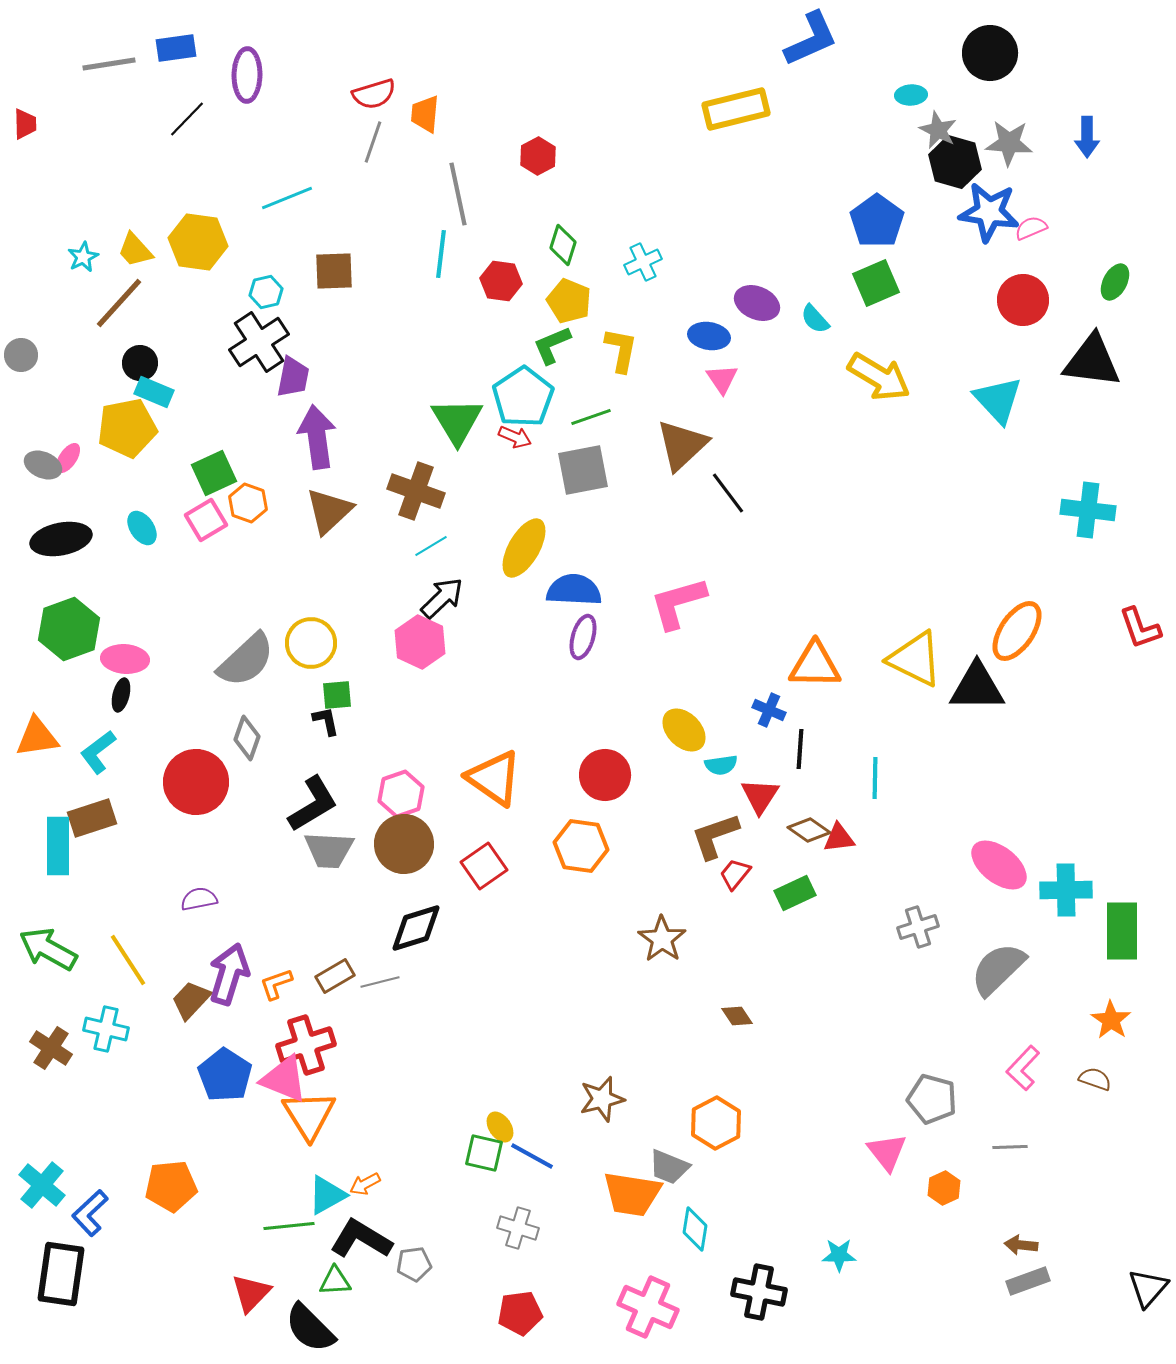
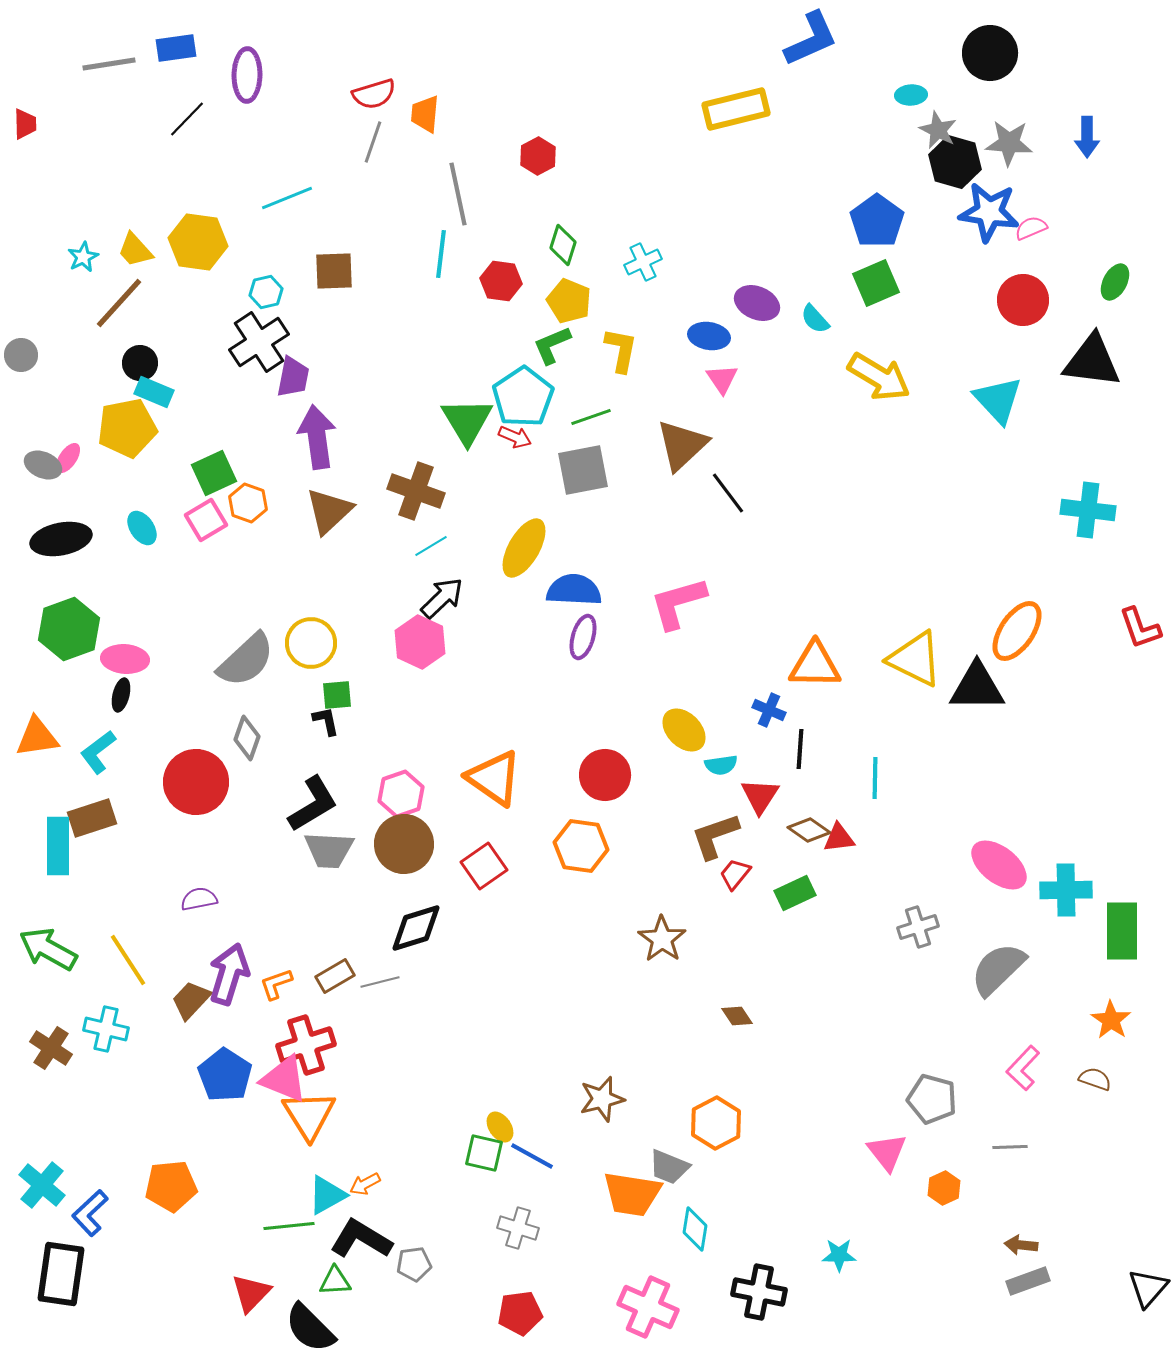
green triangle at (457, 421): moved 10 px right
